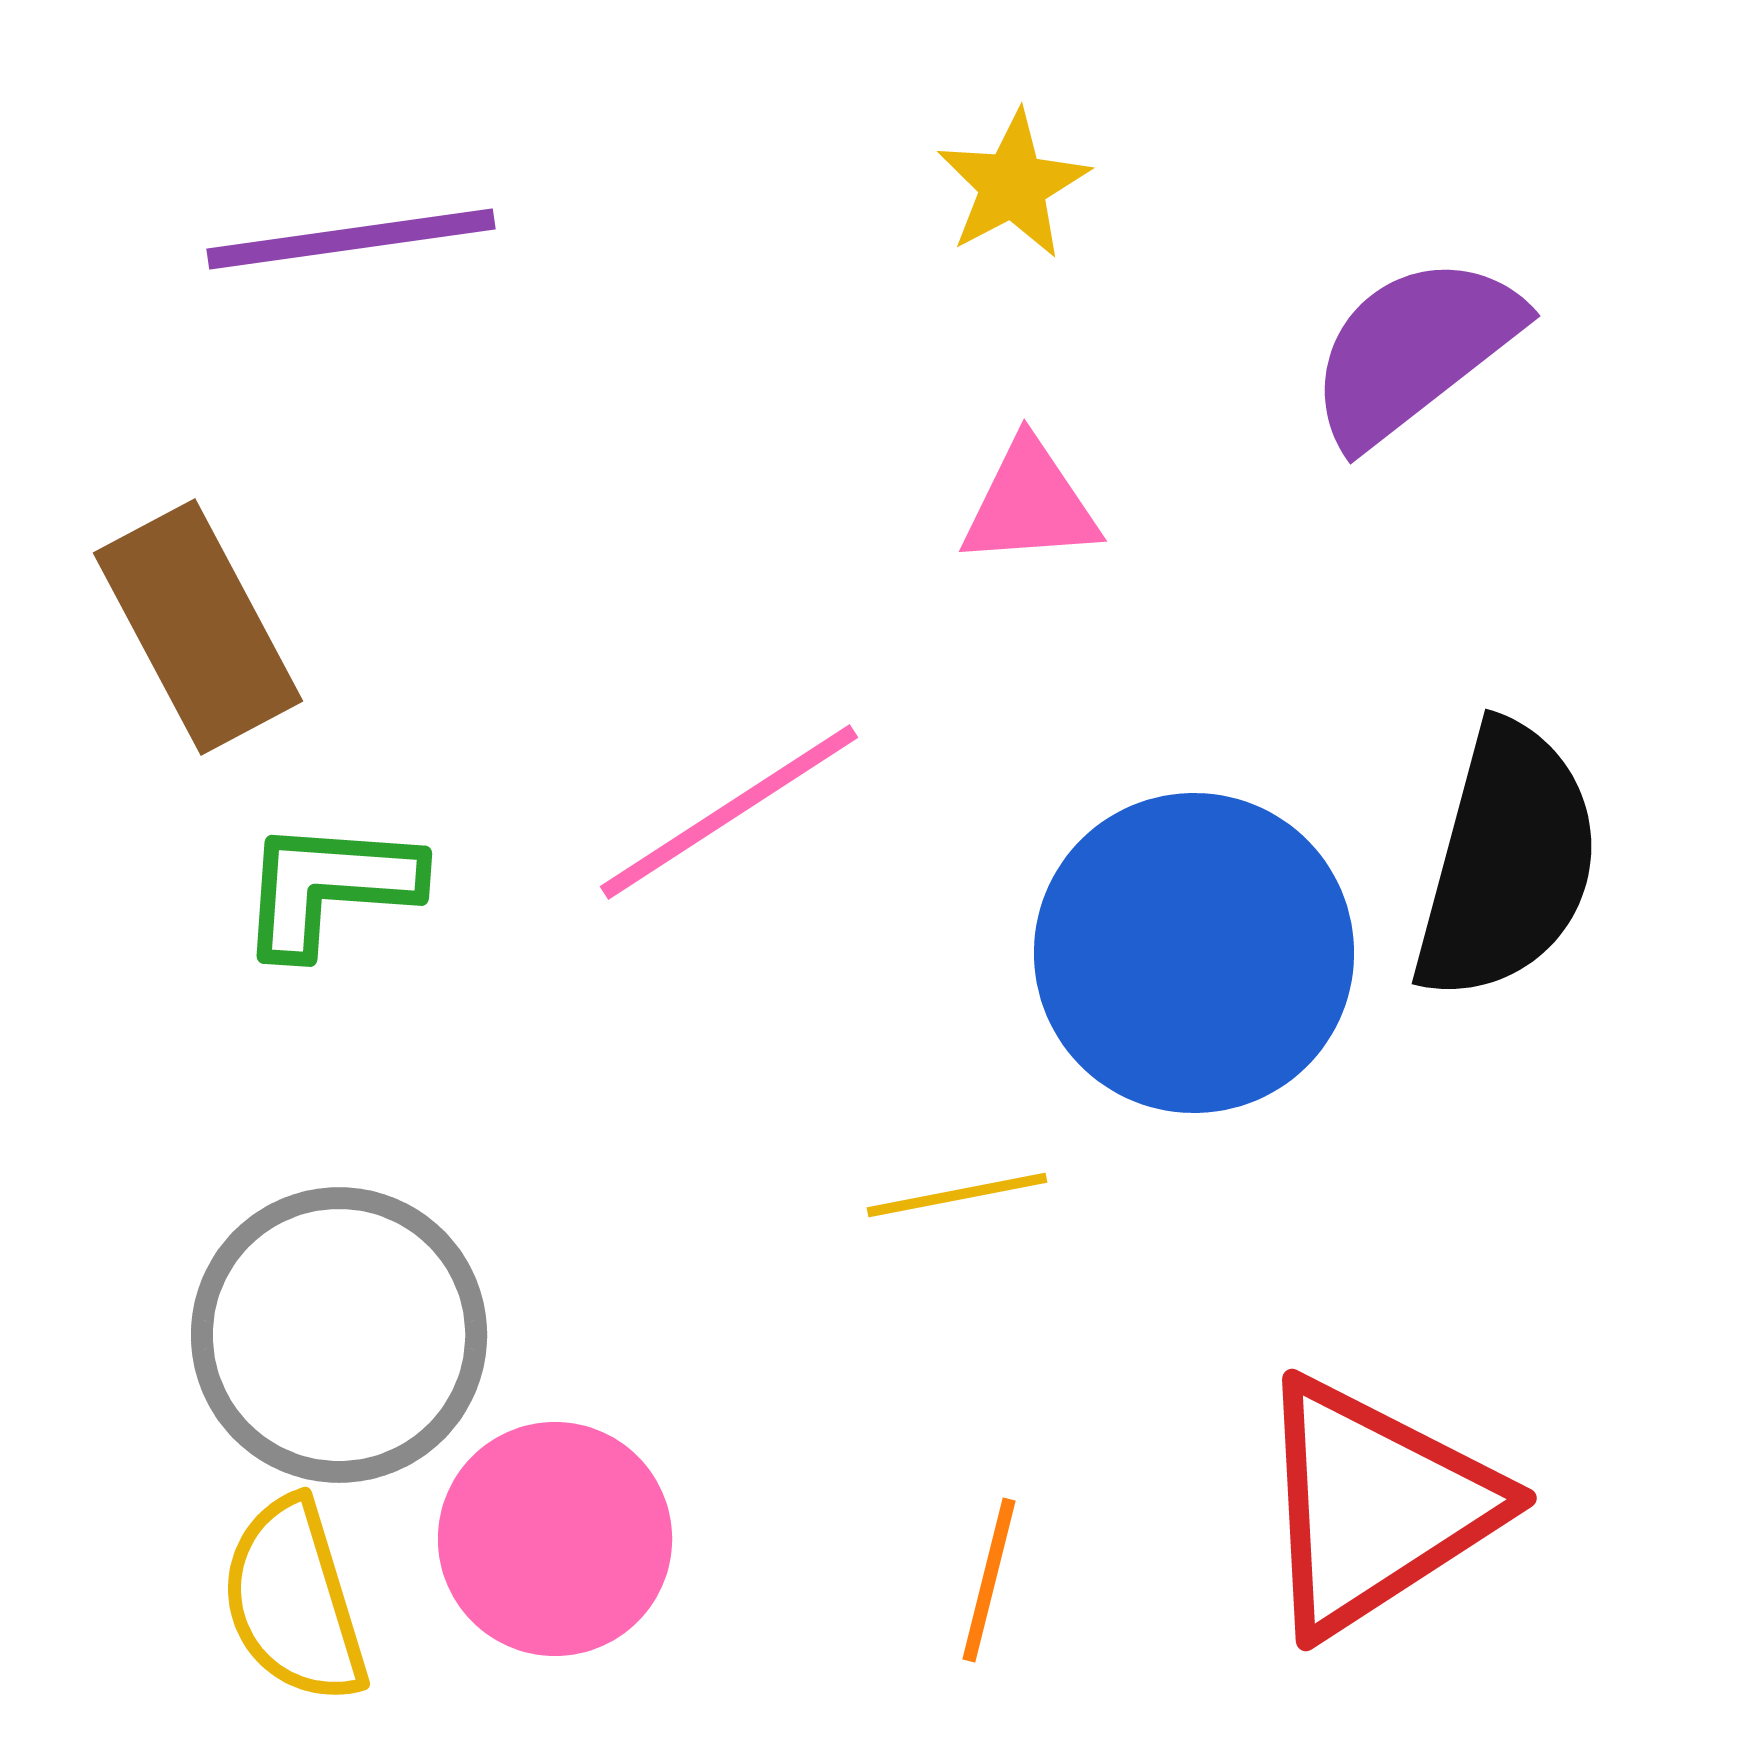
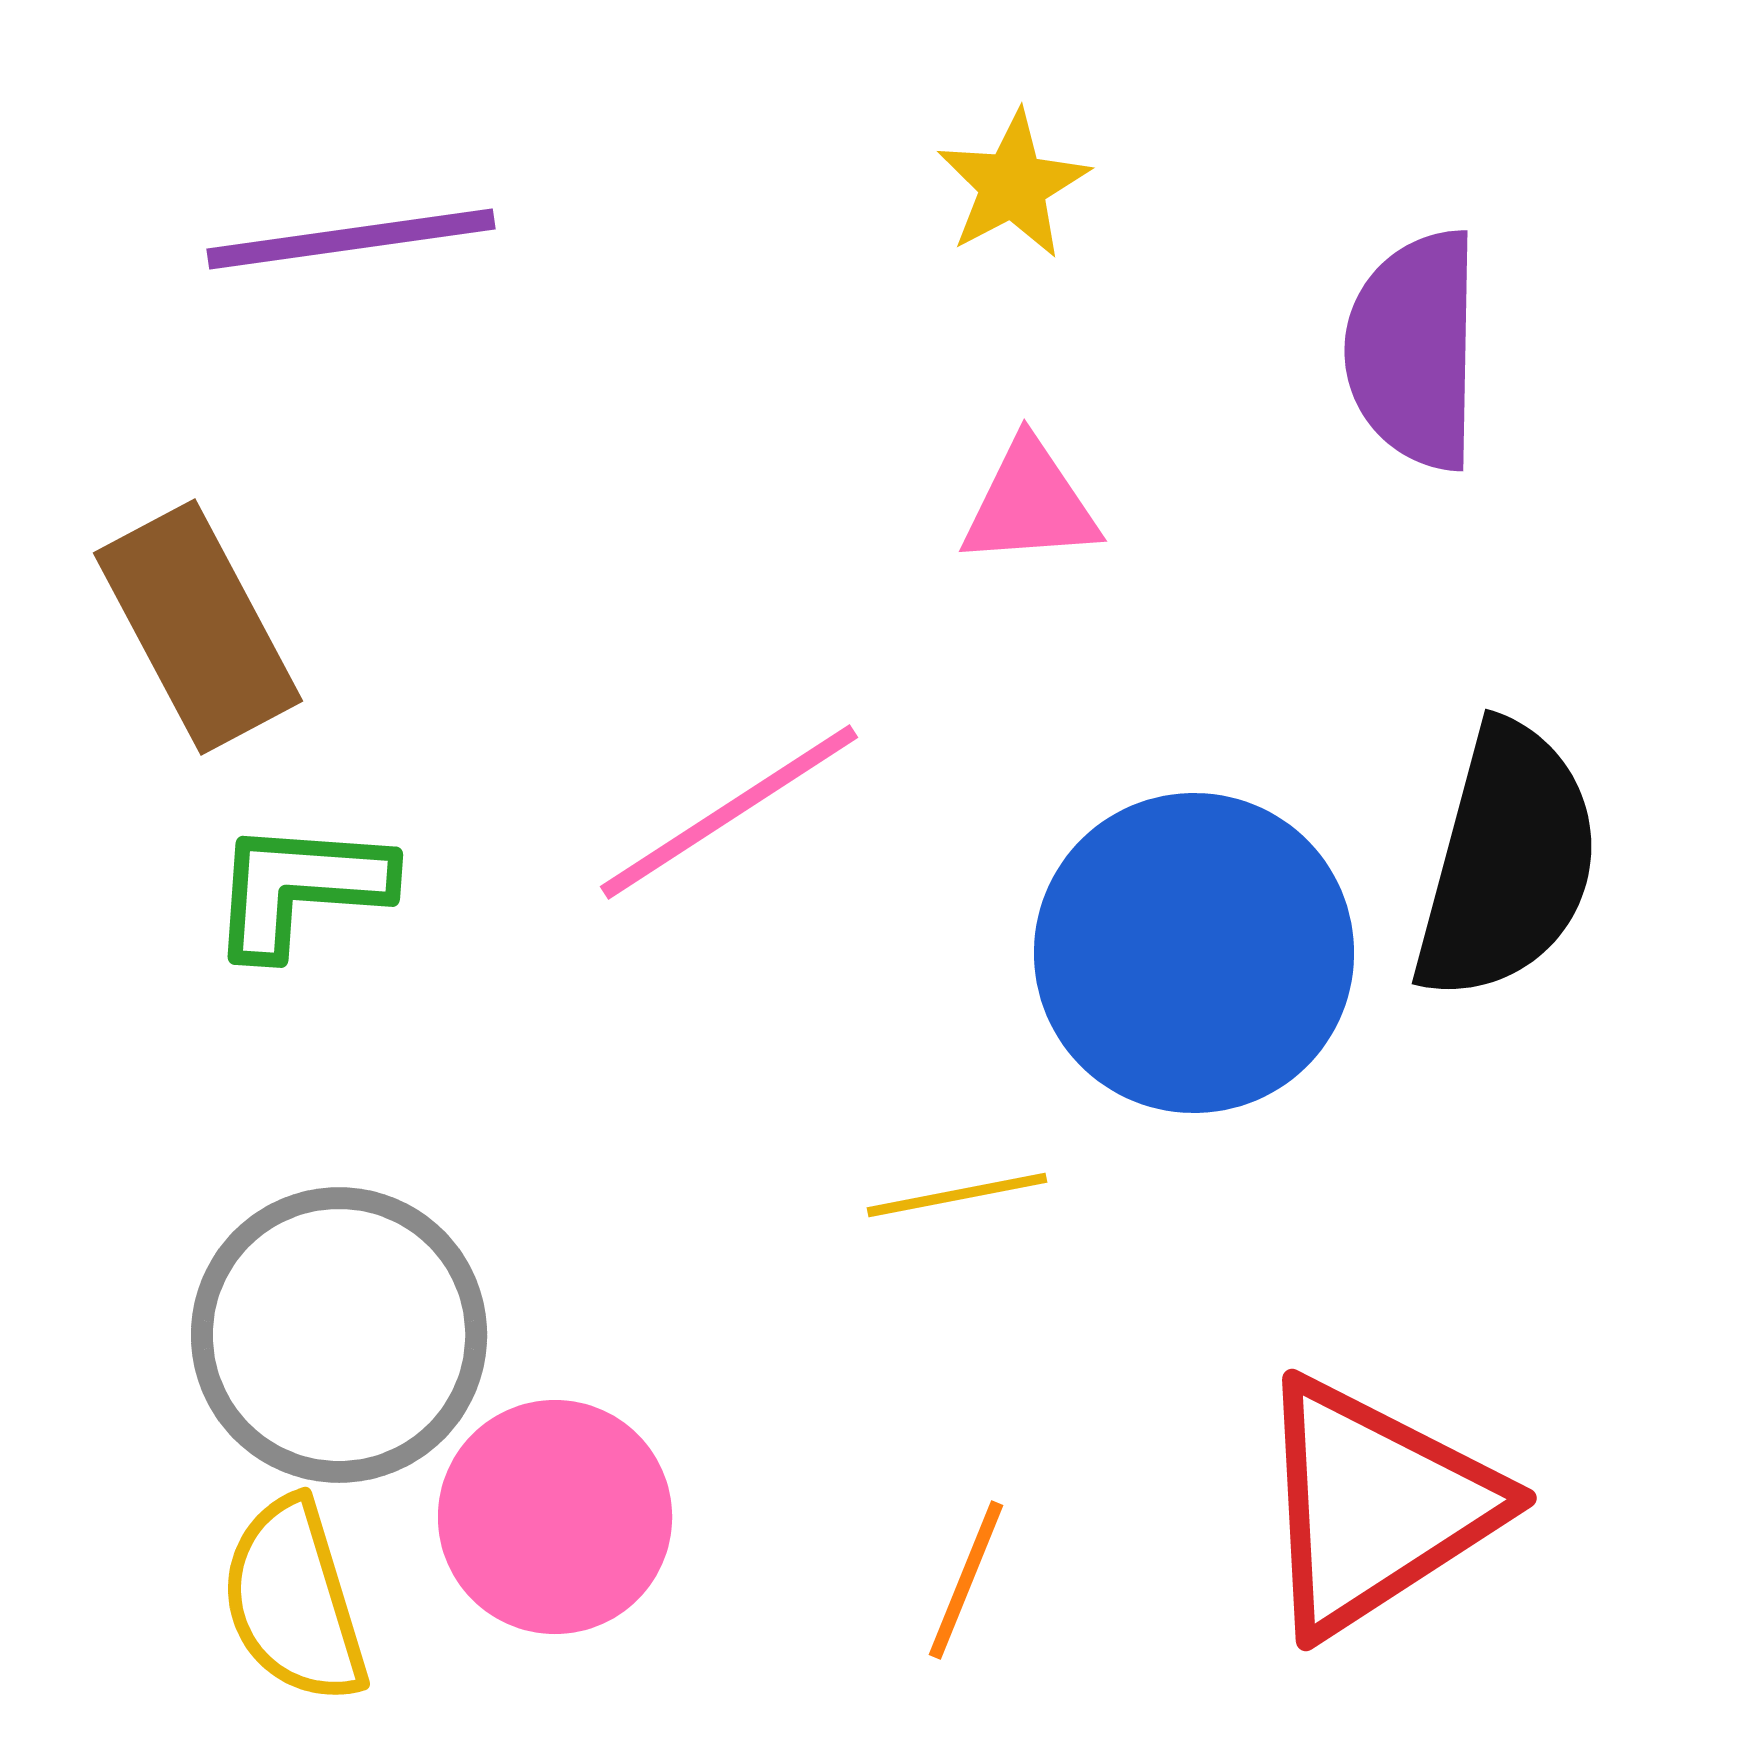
purple semicircle: rotated 51 degrees counterclockwise
green L-shape: moved 29 px left, 1 px down
pink circle: moved 22 px up
orange line: moved 23 px left; rotated 8 degrees clockwise
